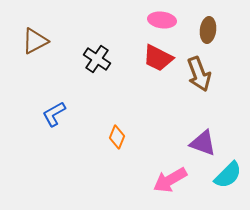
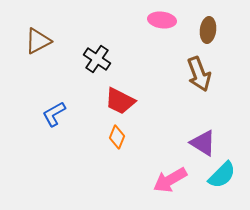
brown triangle: moved 3 px right
red trapezoid: moved 38 px left, 43 px down
purple triangle: rotated 12 degrees clockwise
cyan semicircle: moved 6 px left
